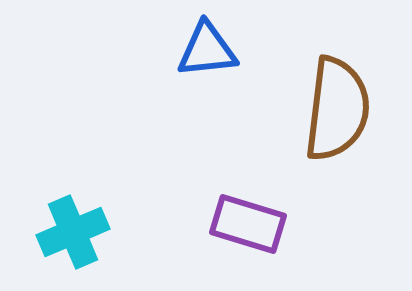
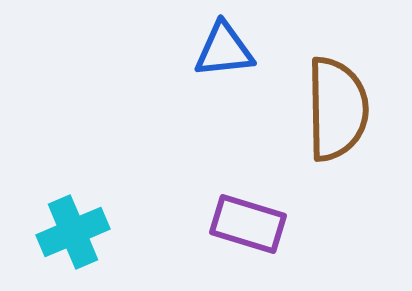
blue triangle: moved 17 px right
brown semicircle: rotated 8 degrees counterclockwise
